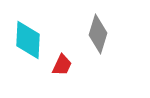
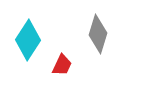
cyan diamond: rotated 30 degrees clockwise
